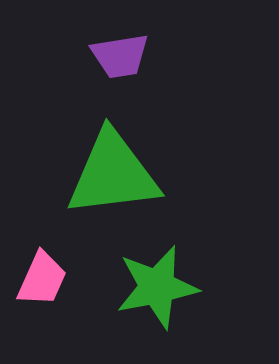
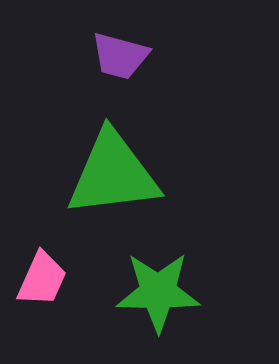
purple trapezoid: rotated 24 degrees clockwise
green star: moved 1 px right, 5 px down; rotated 12 degrees clockwise
